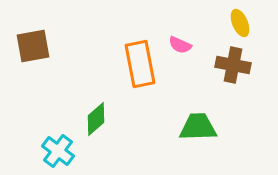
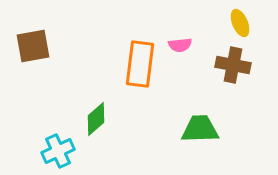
pink semicircle: rotated 30 degrees counterclockwise
orange rectangle: rotated 18 degrees clockwise
green trapezoid: moved 2 px right, 2 px down
cyan cross: rotated 28 degrees clockwise
